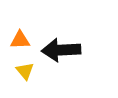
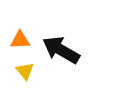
black arrow: rotated 33 degrees clockwise
